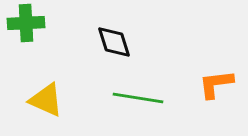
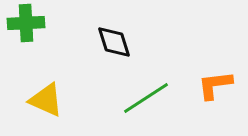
orange L-shape: moved 1 px left, 1 px down
green line: moved 8 px right; rotated 42 degrees counterclockwise
